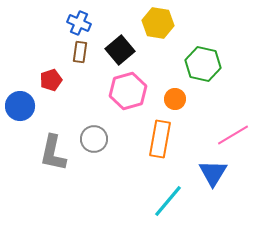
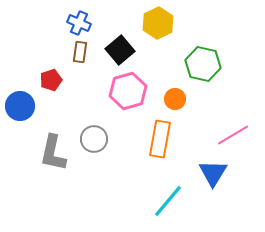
yellow hexagon: rotated 24 degrees clockwise
